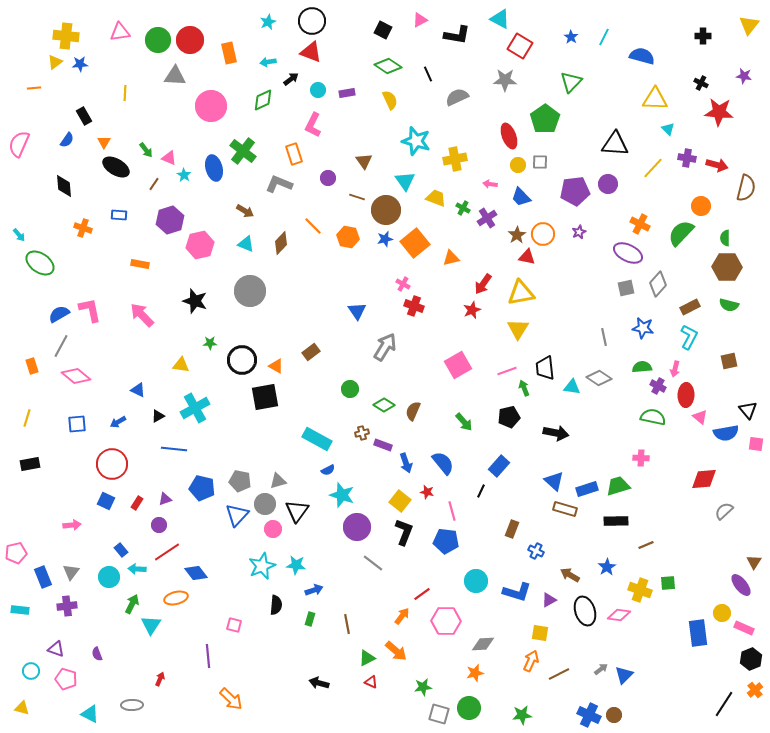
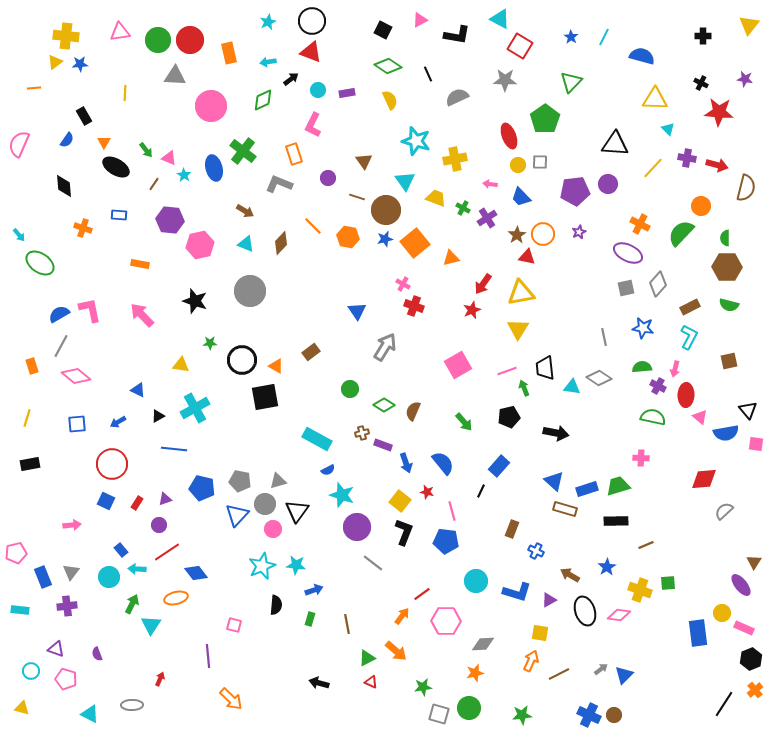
purple star at (744, 76): moved 1 px right, 3 px down
purple hexagon at (170, 220): rotated 24 degrees clockwise
